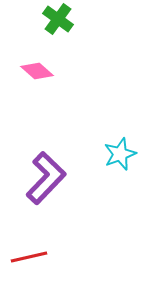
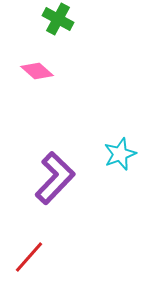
green cross: rotated 8 degrees counterclockwise
purple L-shape: moved 9 px right
red line: rotated 36 degrees counterclockwise
